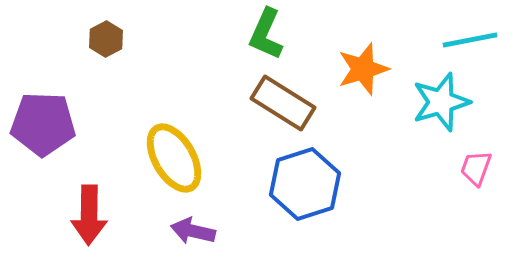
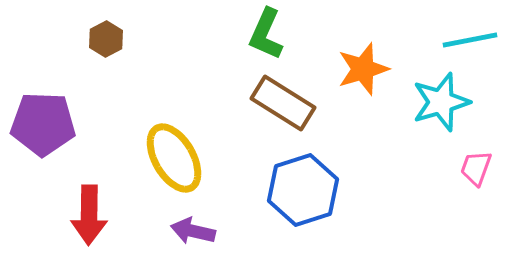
blue hexagon: moved 2 px left, 6 px down
